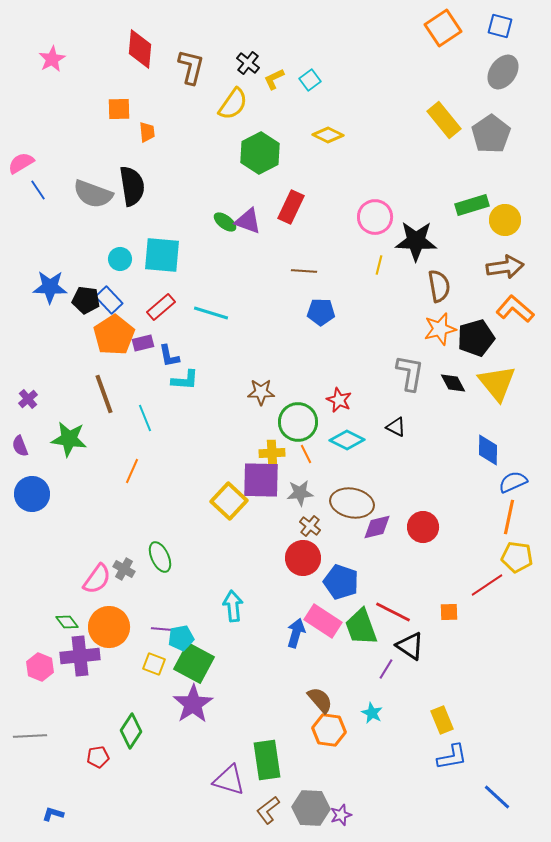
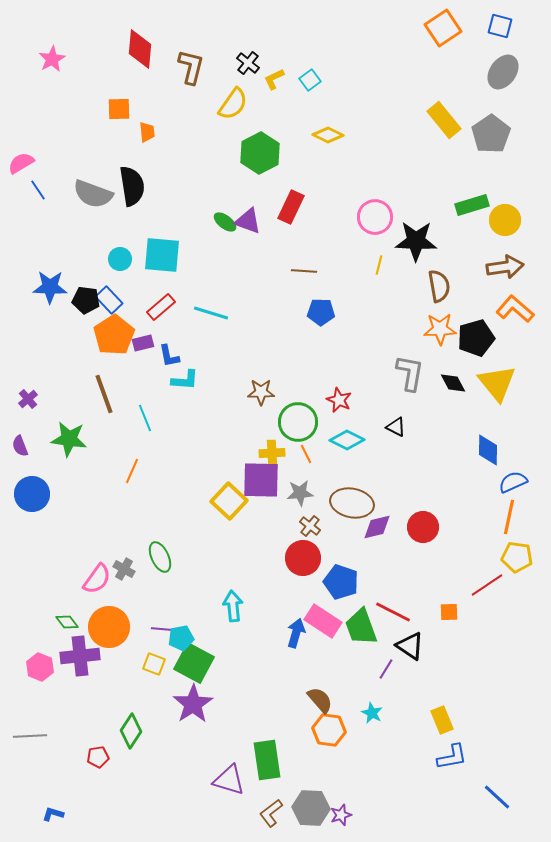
orange star at (440, 329): rotated 12 degrees clockwise
brown L-shape at (268, 810): moved 3 px right, 3 px down
